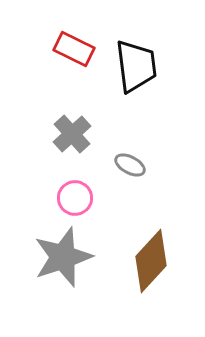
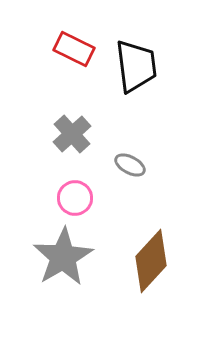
gray star: rotated 12 degrees counterclockwise
